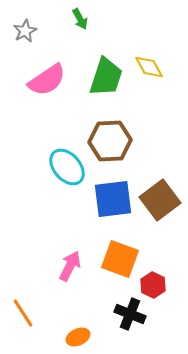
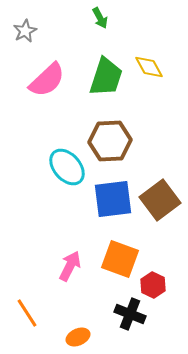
green arrow: moved 20 px right, 1 px up
pink semicircle: rotated 9 degrees counterclockwise
orange line: moved 4 px right
